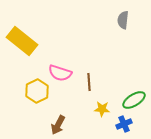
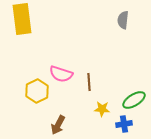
yellow rectangle: moved 22 px up; rotated 44 degrees clockwise
pink semicircle: moved 1 px right, 1 px down
blue cross: rotated 14 degrees clockwise
